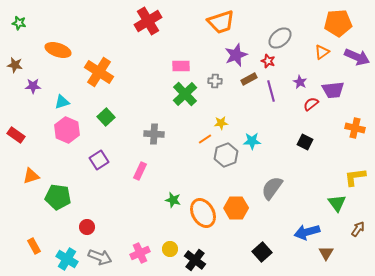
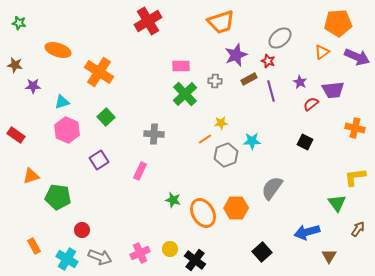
red circle at (87, 227): moved 5 px left, 3 px down
brown triangle at (326, 253): moved 3 px right, 3 px down
